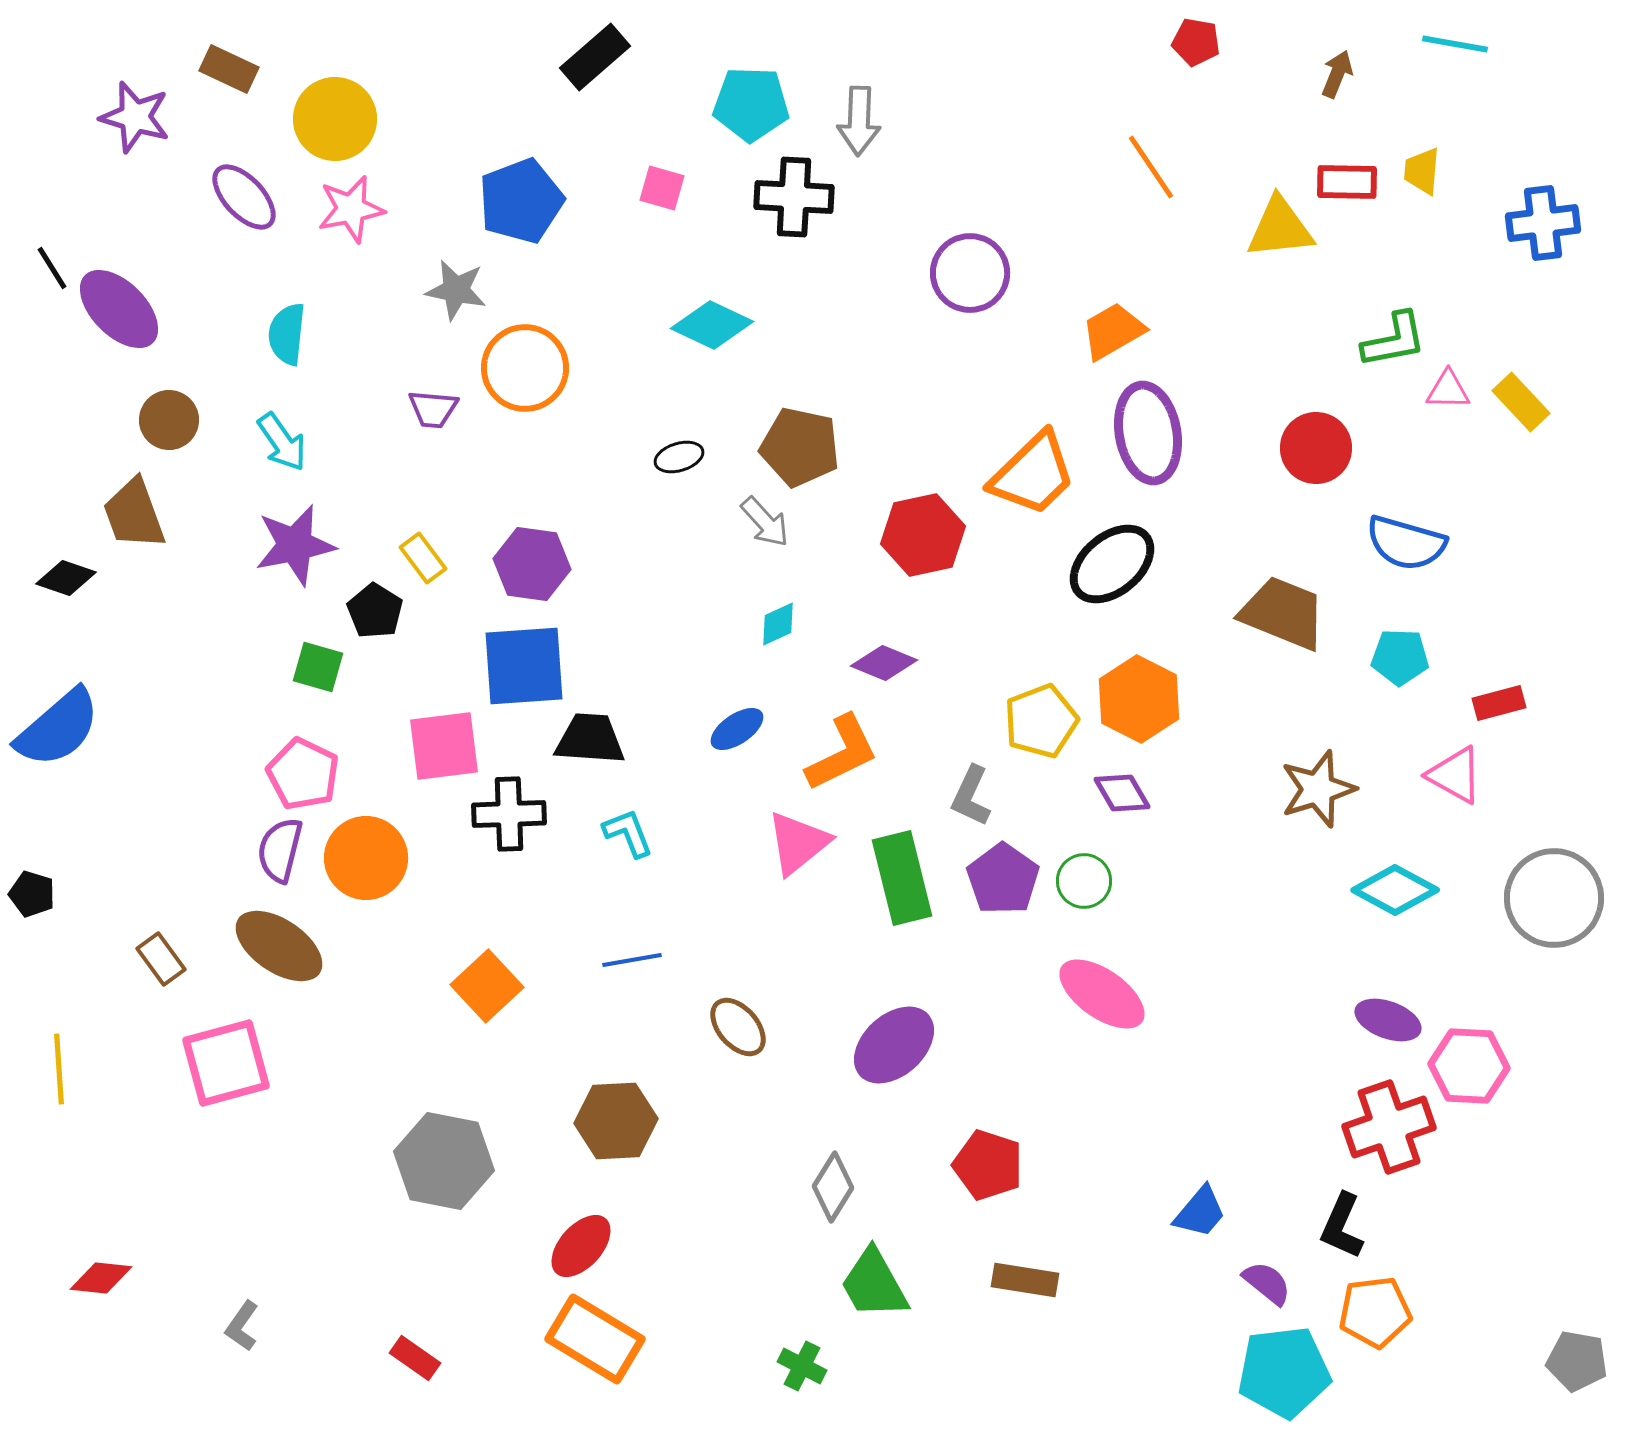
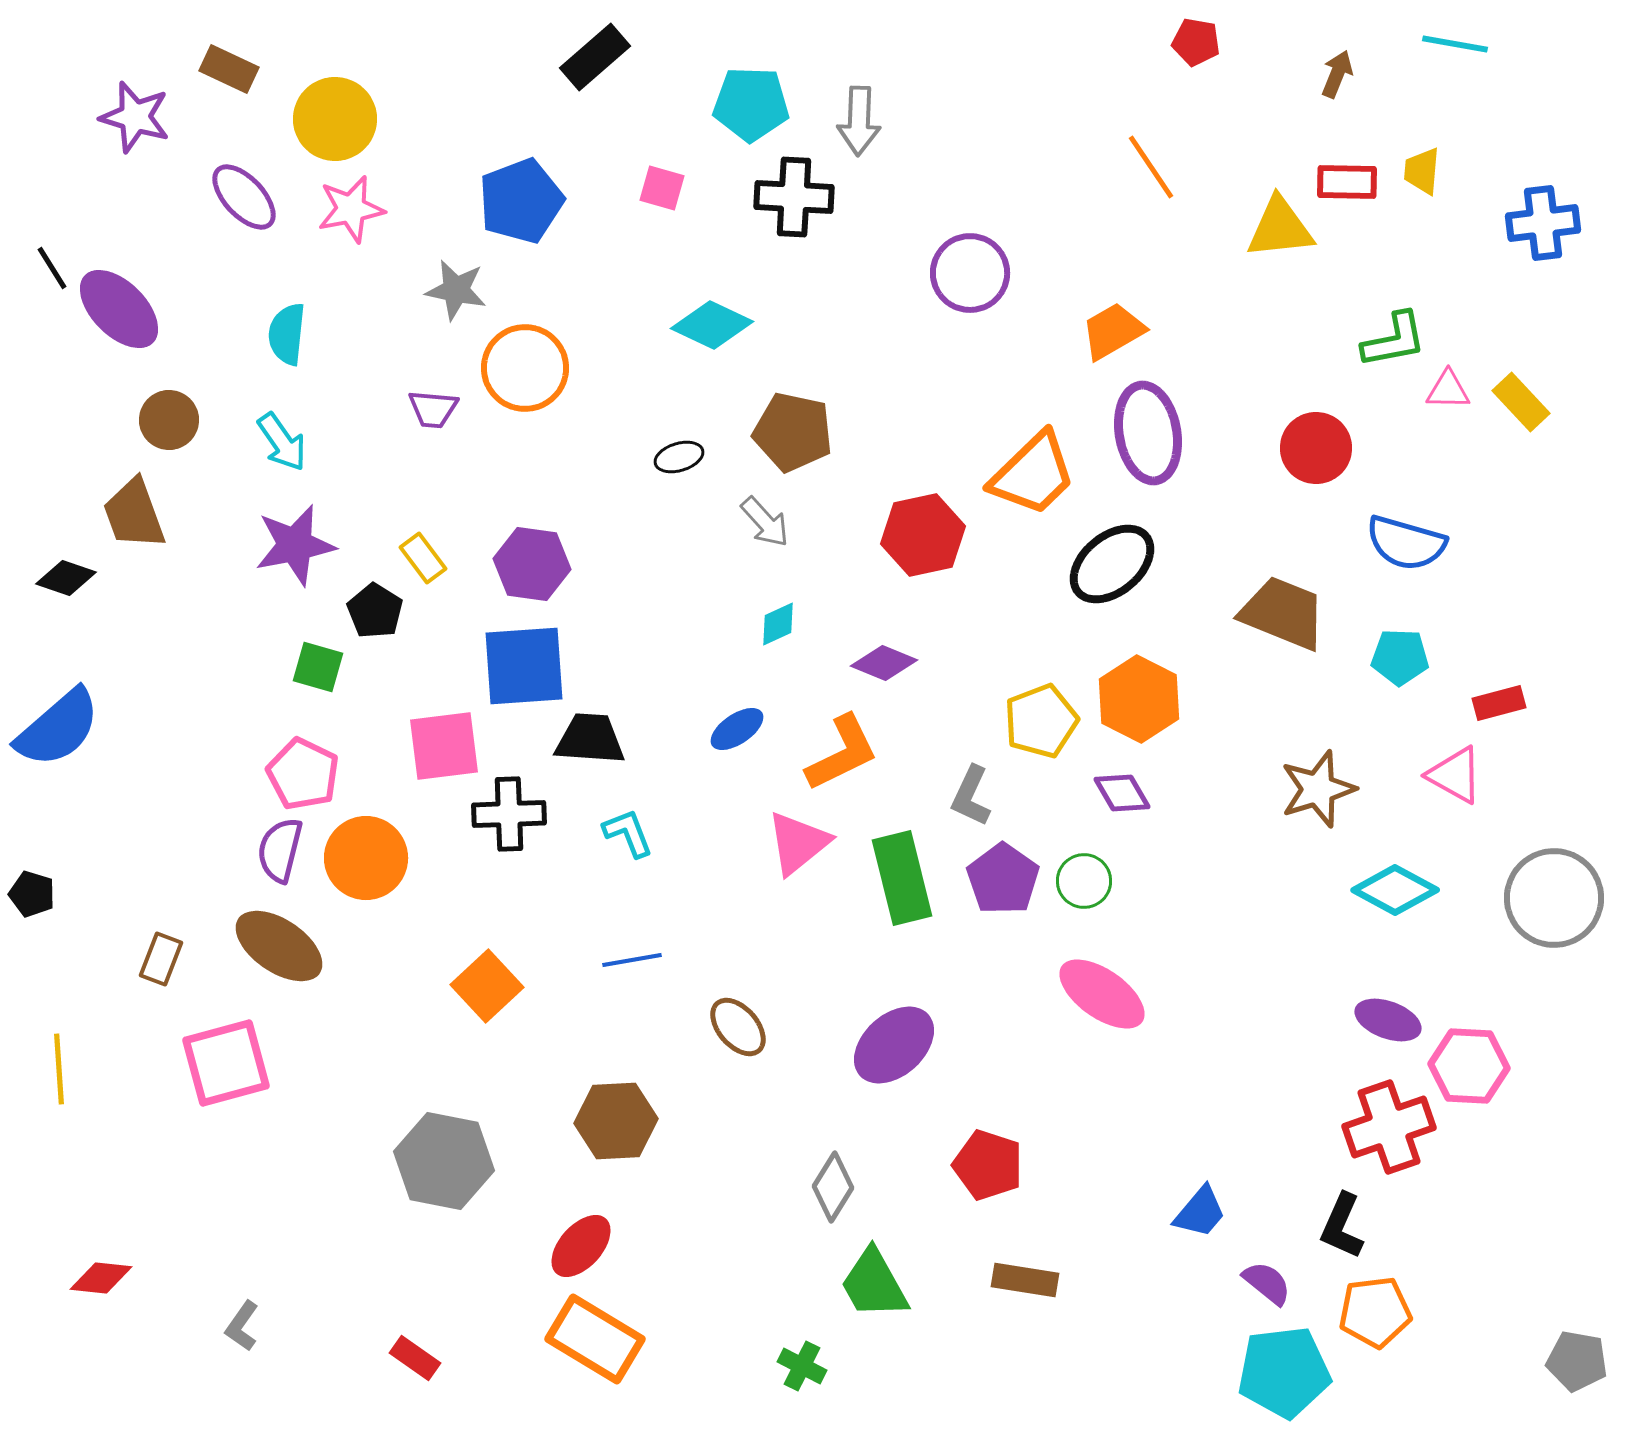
brown pentagon at (800, 447): moved 7 px left, 15 px up
brown rectangle at (161, 959): rotated 57 degrees clockwise
